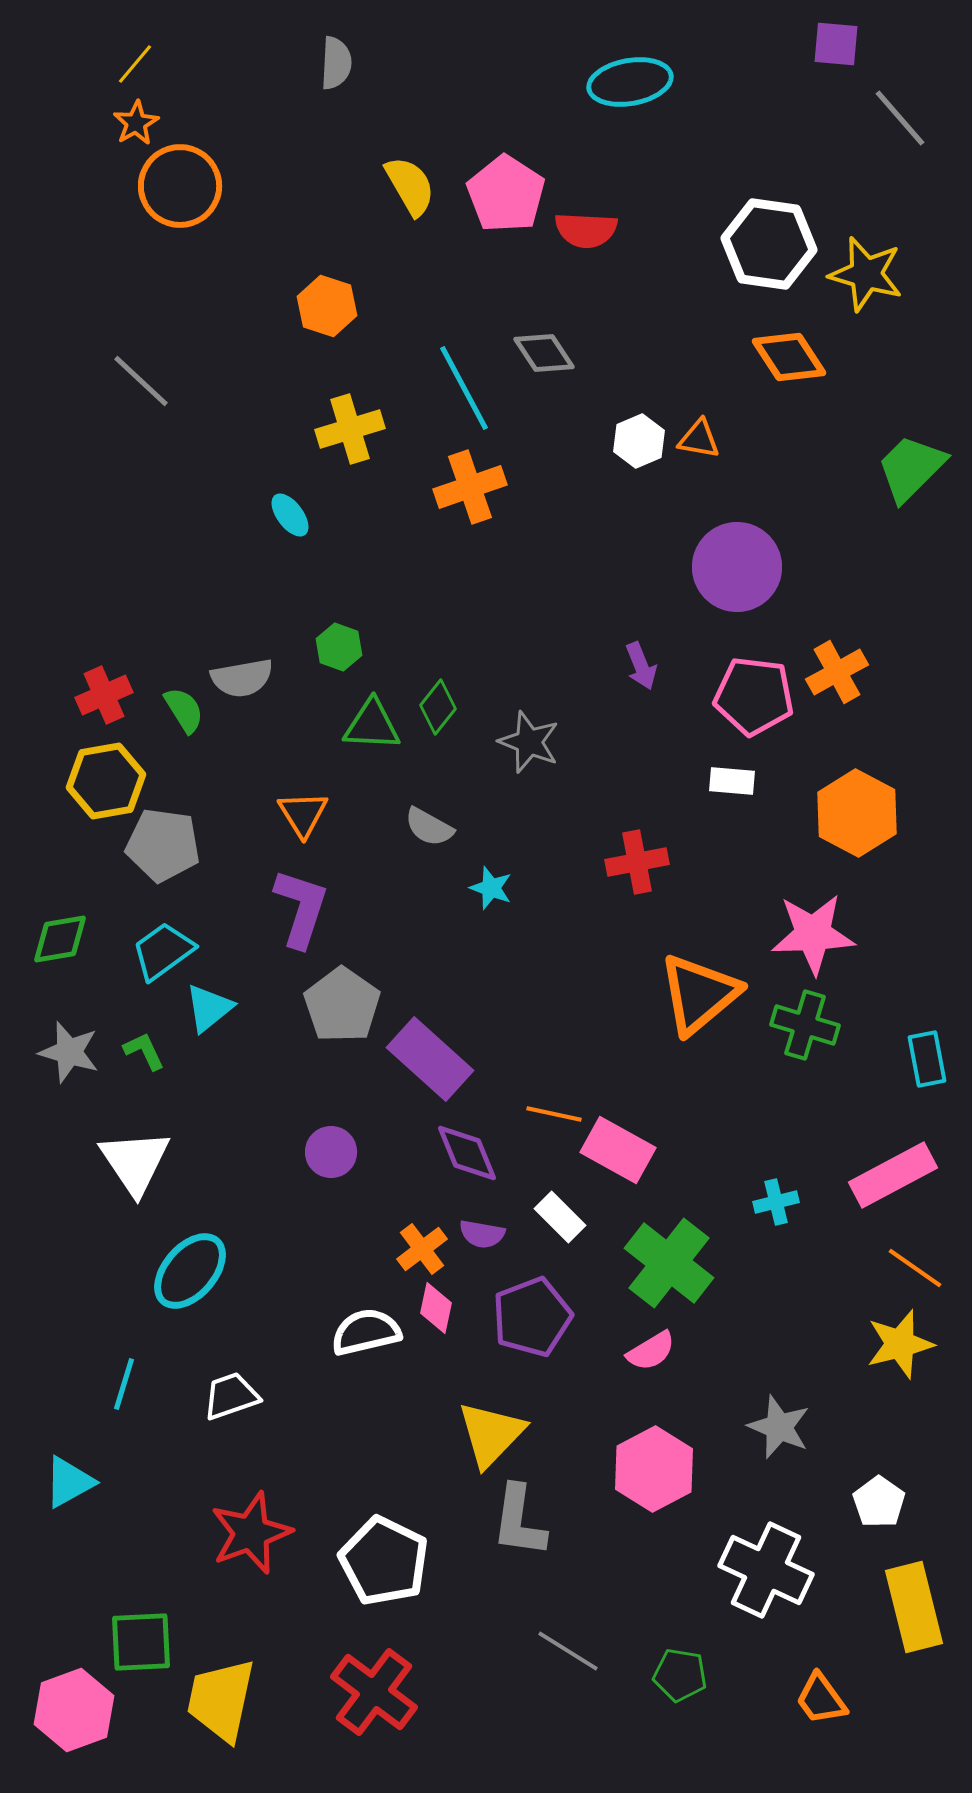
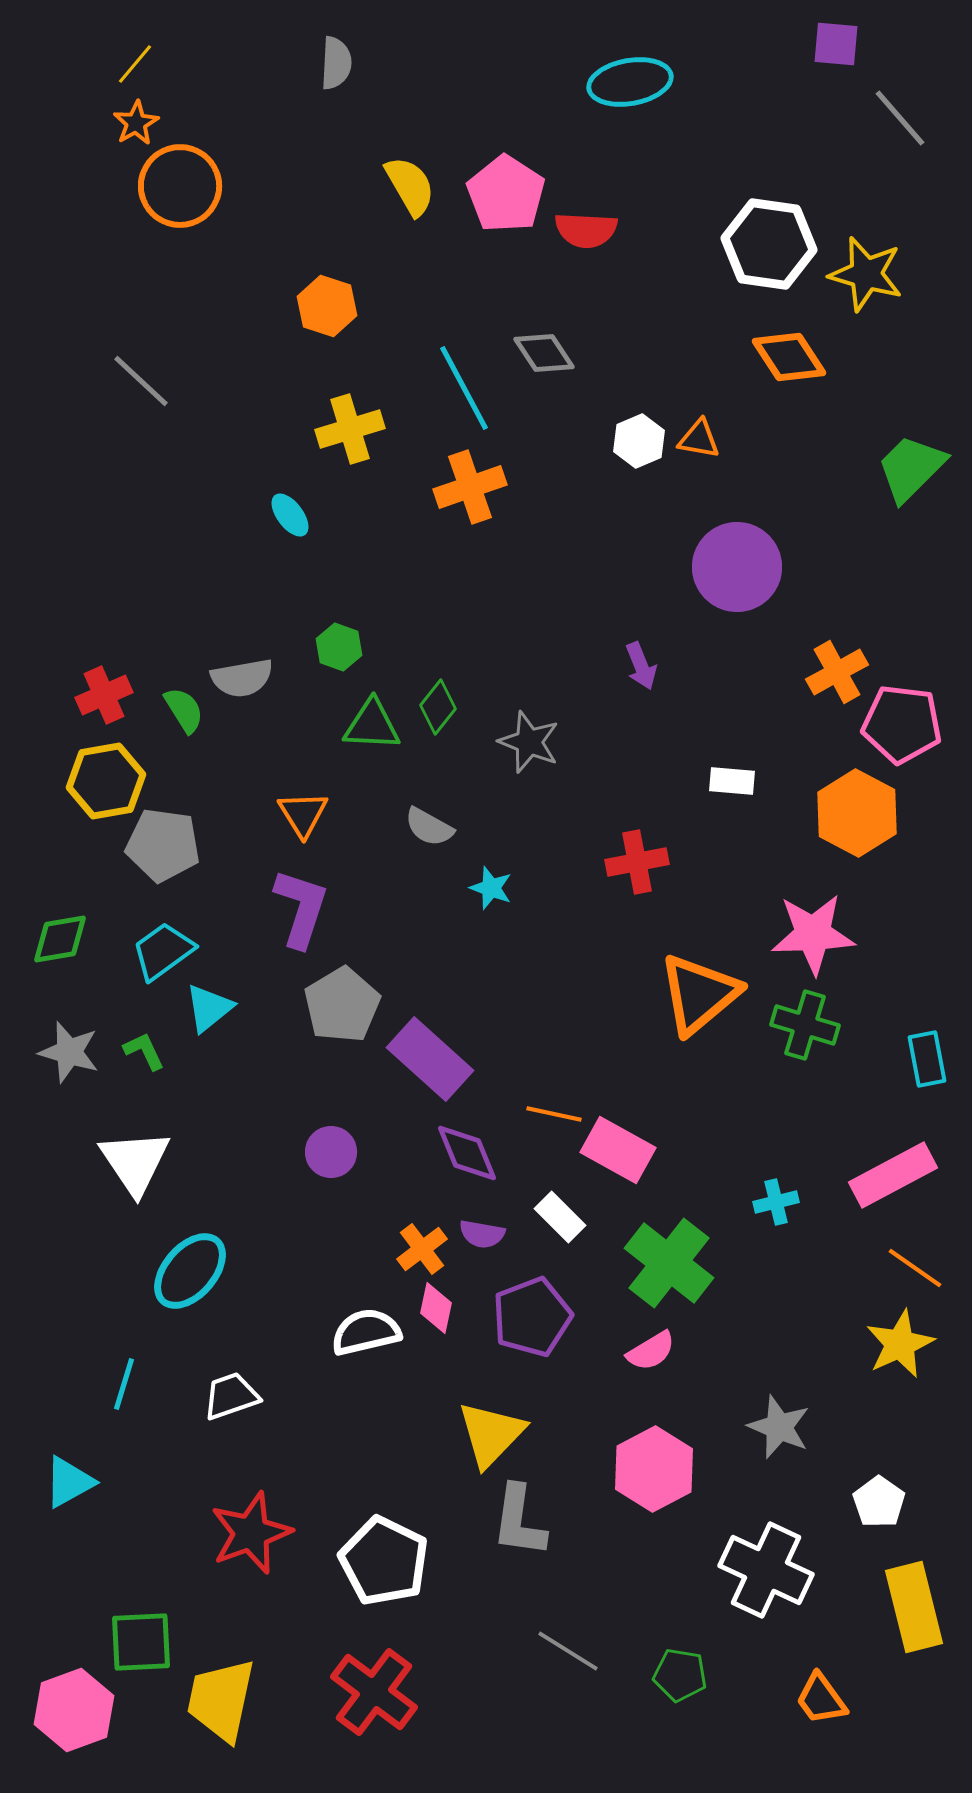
pink pentagon at (754, 696): moved 148 px right, 28 px down
gray pentagon at (342, 1005): rotated 6 degrees clockwise
yellow star at (900, 1344): rotated 10 degrees counterclockwise
